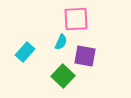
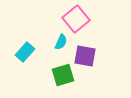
pink square: rotated 36 degrees counterclockwise
green square: moved 1 px up; rotated 30 degrees clockwise
